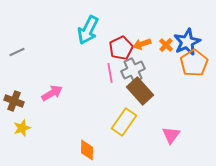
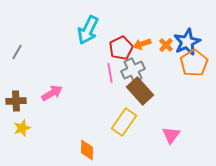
gray line: rotated 35 degrees counterclockwise
brown cross: moved 2 px right; rotated 24 degrees counterclockwise
